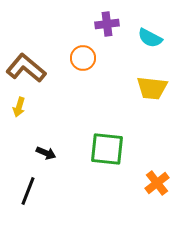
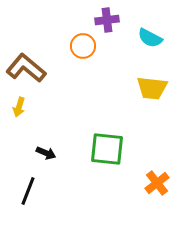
purple cross: moved 4 px up
orange circle: moved 12 px up
